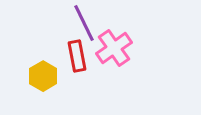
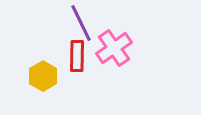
purple line: moved 3 px left
red rectangle: rotated 12 degrees clockwise
